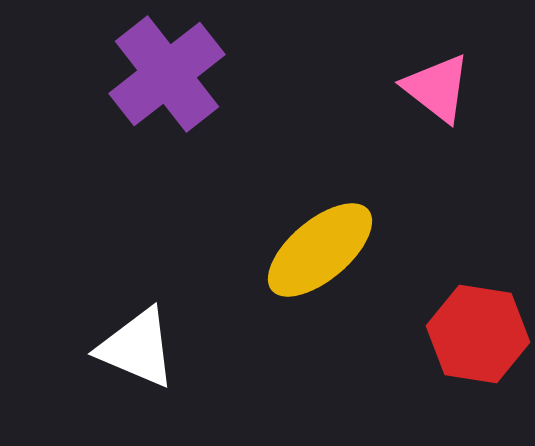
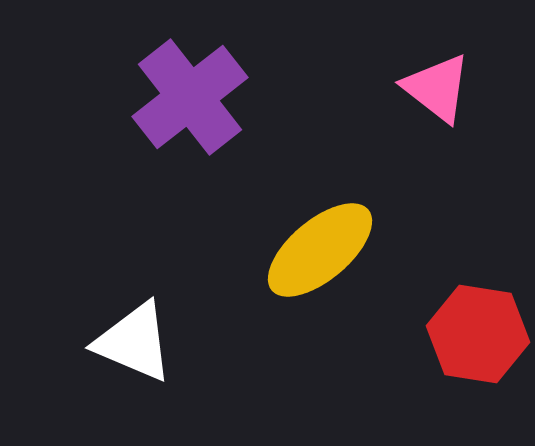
purple cross: moved 23 px right, 23 px down
white triangle: moved 3 px left, 6 px up
